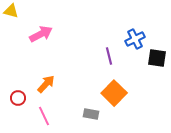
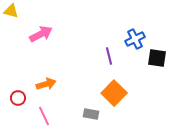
orange arrow: rotated 30 degrees clockwise
